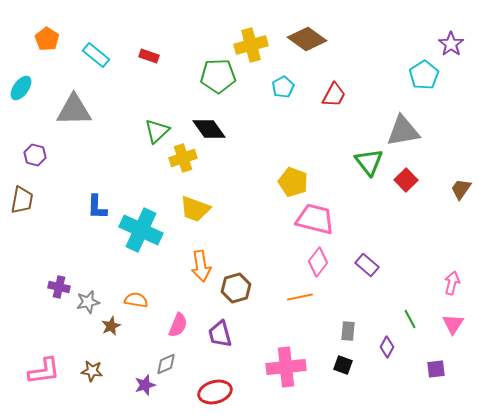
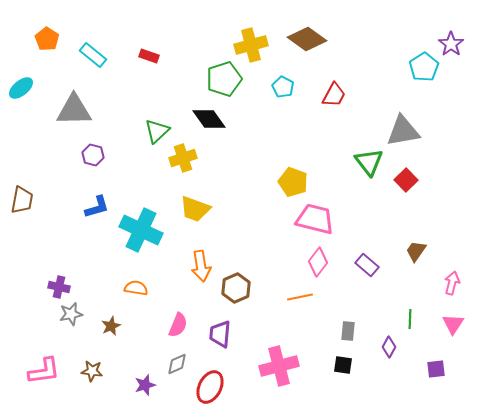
cyan rectangle at (96, 55): moved 3 px left
cyan pentagon at (424, 75): moved 8 px up
green pentagon at (218, 76): moved 6 px right, 3 px down; rotated 16 degrees counterclockwise
cyan pentagon at (283, 87): rotated 15 degrees counterclockwise
cyan ellipse at (21, 88): rotated 15 degrees clockwise
black diamond at (209, 129): moved 10 px up
purple hexagon at (35, 155): moved 58 px right
brown trapezoid at (461, 189): moved 45 px left, 62 px down
blue L-shape at (97, 207): rotated 108 degrees counterclockwise
brown hexagon at (236, 288): rotated 8 degrees counterclockwise
orange semicircle at (136, 300): moved 12 px up
gray star at (88, 302): moved 17 px left, 12 px down
green line at (410, 319): rotated 30 degrees clockwise
purple trapezoid at (220, 334): rotated 20 degrees clockwise
purple diamond at (387, 347): moved 2 px right
gray diamond at (166, 364): moved 11 px right
black square at (343, 365): rotated 12 degrees counterclockwise
pink cross at (286, 367): moved 7 px left, 1 px up; rotated 9 degrees counterclockwise
red ellipse at (215, 392): moved 5 px left, 5 px up; rotated 48 degrees counterclockwise
